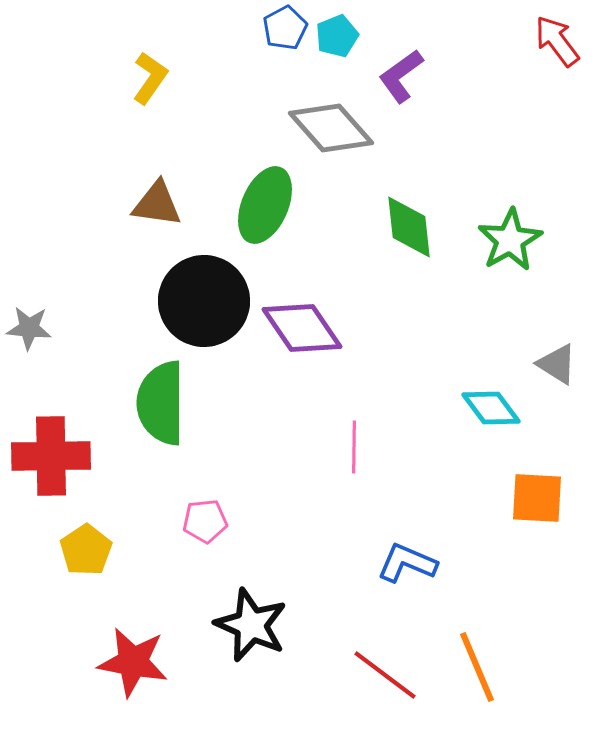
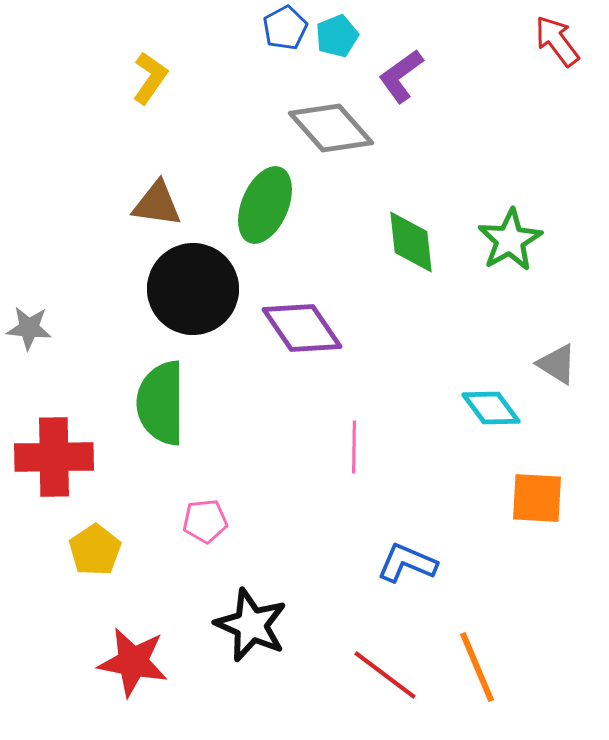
green diamond: moved 2 px right, 15 px down
black circle: moved 11 px left, 12 px up
red cross: moved 3 px right, 1 px down
yellow pentagon: moved 9 px right
